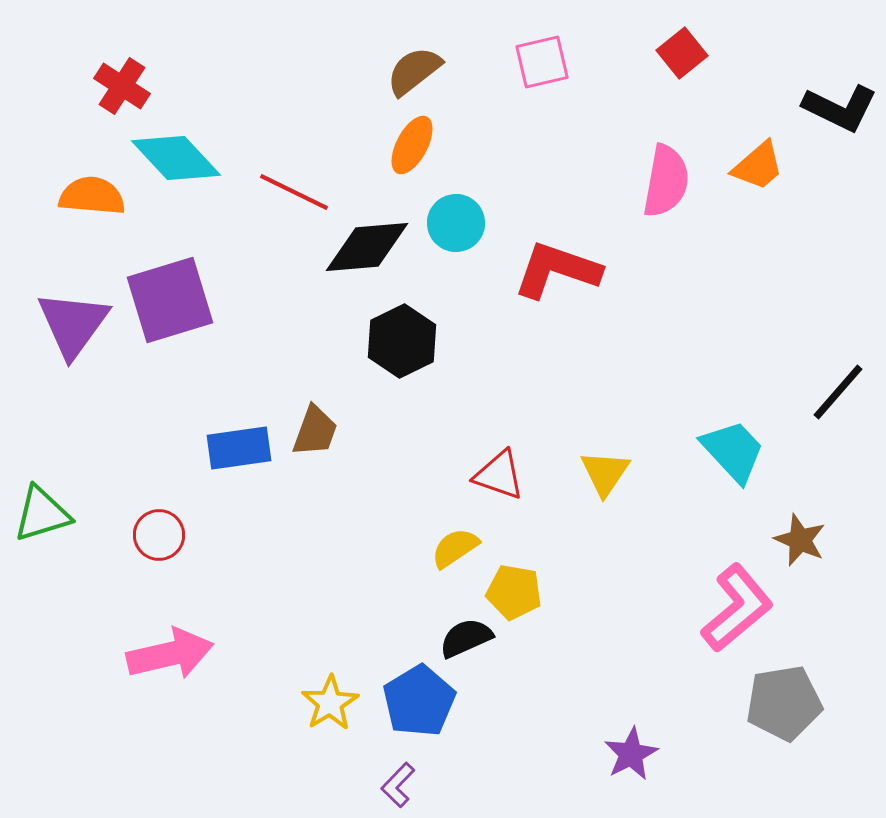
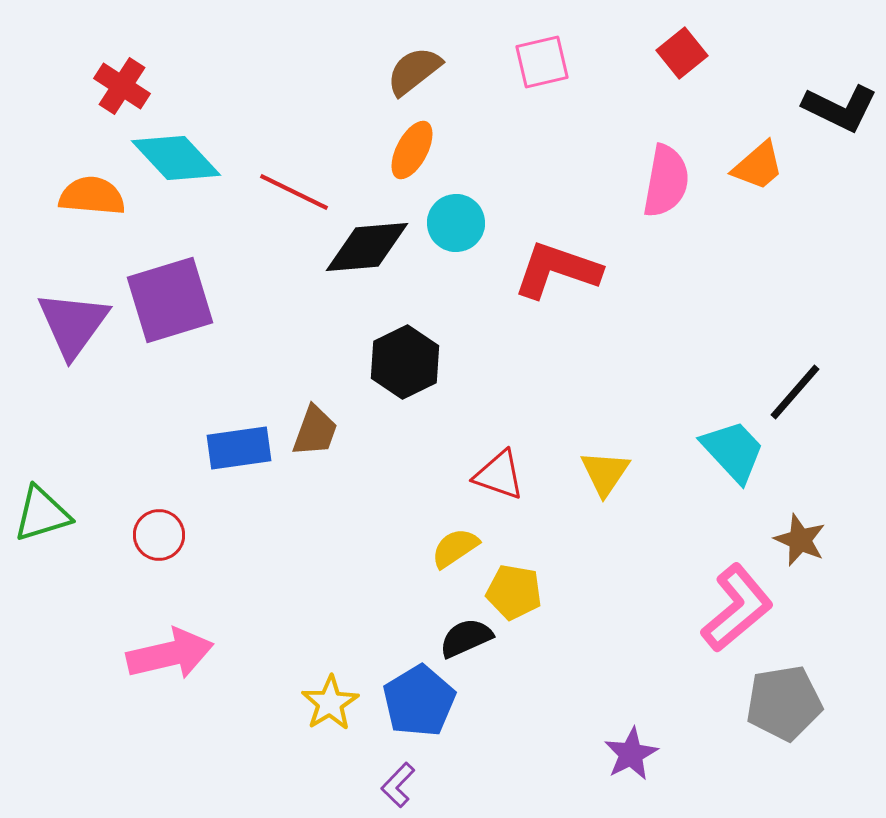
orange ellipse: moved 5 px down
black hexagon: moved 3 px right, 21 px down
black line: moved 43 px left
